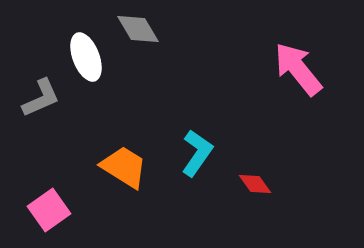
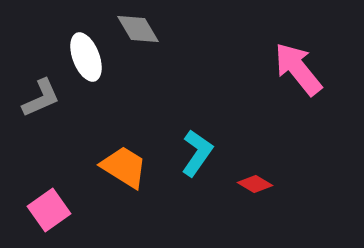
red diamond: rotated 24 degrees counterclockwise
